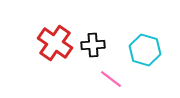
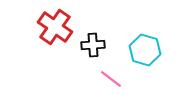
red cross: moved 16 px up
